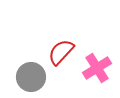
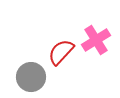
pink cross: moved 1 px left, 28 px up
